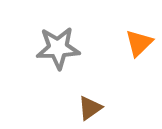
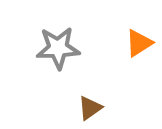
orange triangle: rotated 12 degrees clockwise
